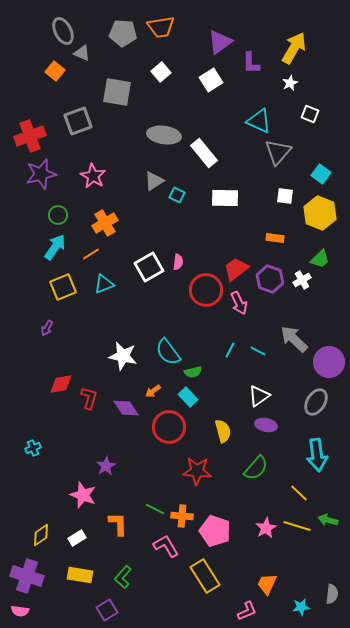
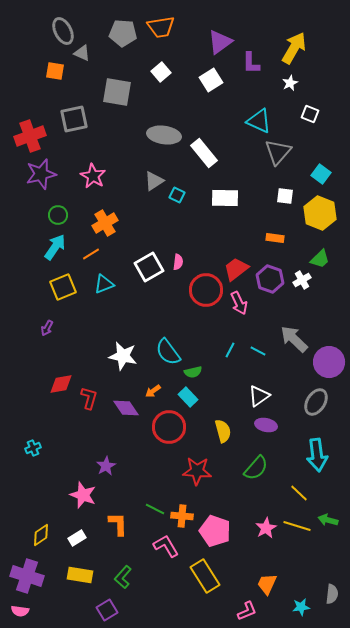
orange square at (55, 71): rotated 30 degrees counterclockwise
gray square at (78, 121): moved 4 px left, 2 px up; rotated 8 degrees clockwise
